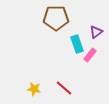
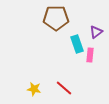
pink rectangle: rotated 32 degrees counterclockwise
